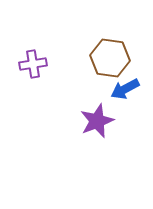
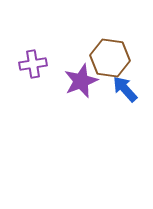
blue arrow: rotated 76 degrees clockwise
purple star: moved 16 px left, 40 px up
